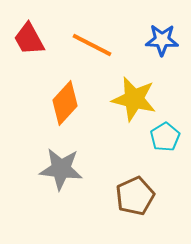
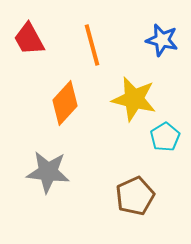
blue star: rotated 12 degrees clockwise
orange line: rotated 48 degrees clockwise
gray star: moved 13 px left, 3 px down
